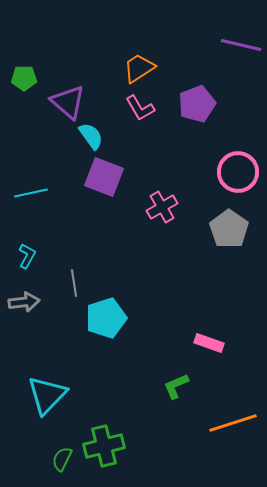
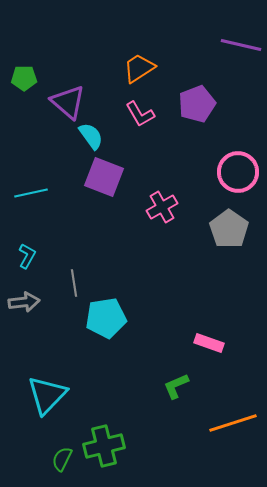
pink L-shape: moved 6 px down
cyan pentagon: rotated 9 degrees clockwise
